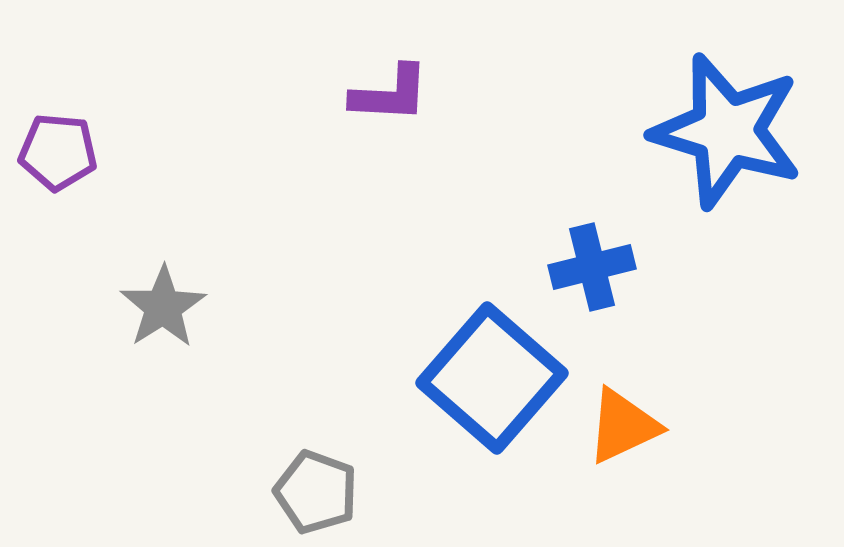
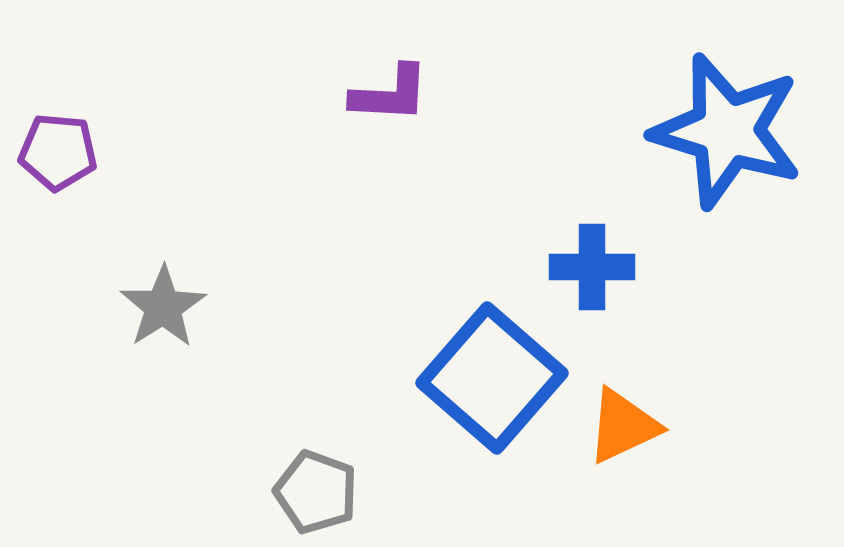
blue cross: rotated 14 degrees clockwise
